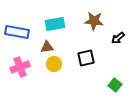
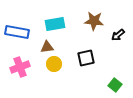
black arrow: moved 3 px up
